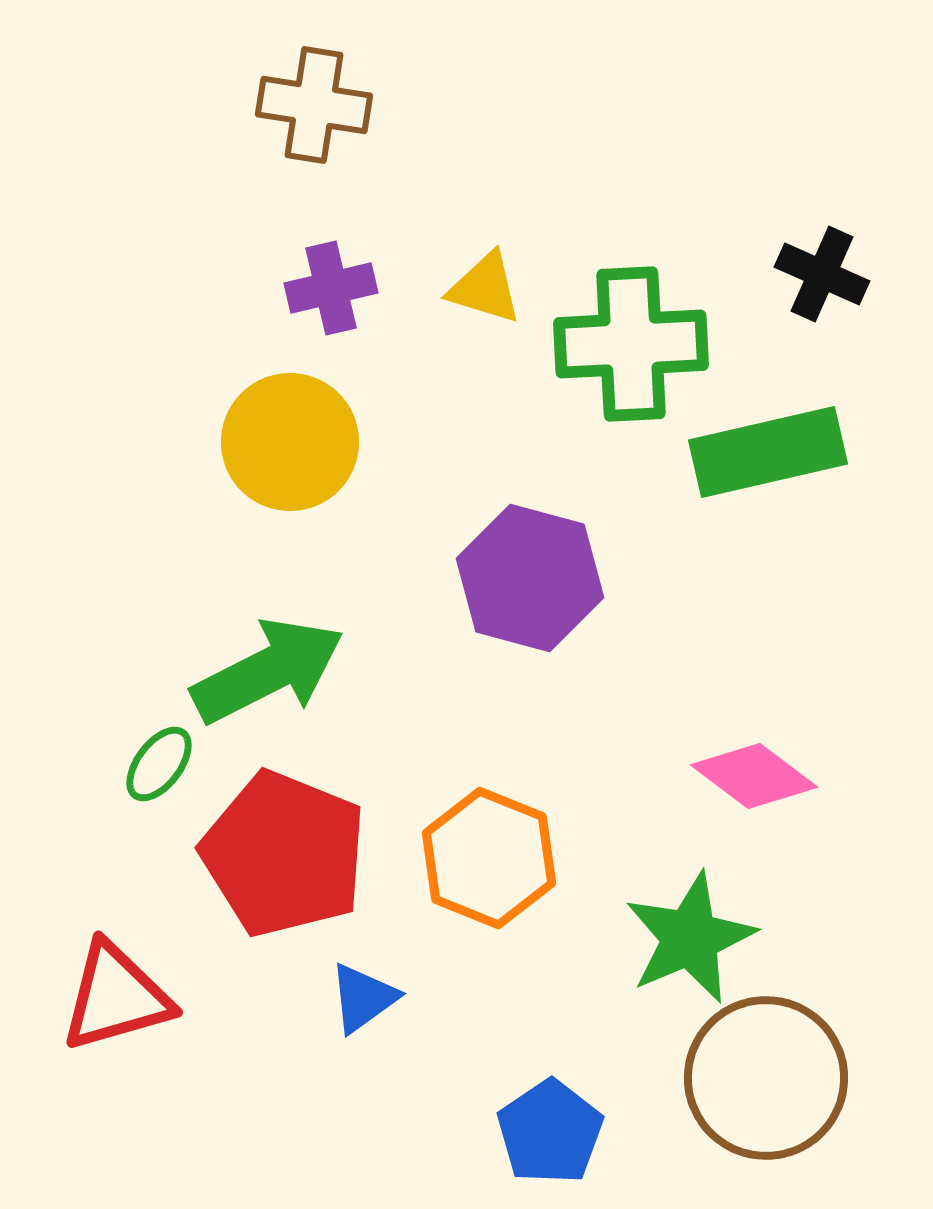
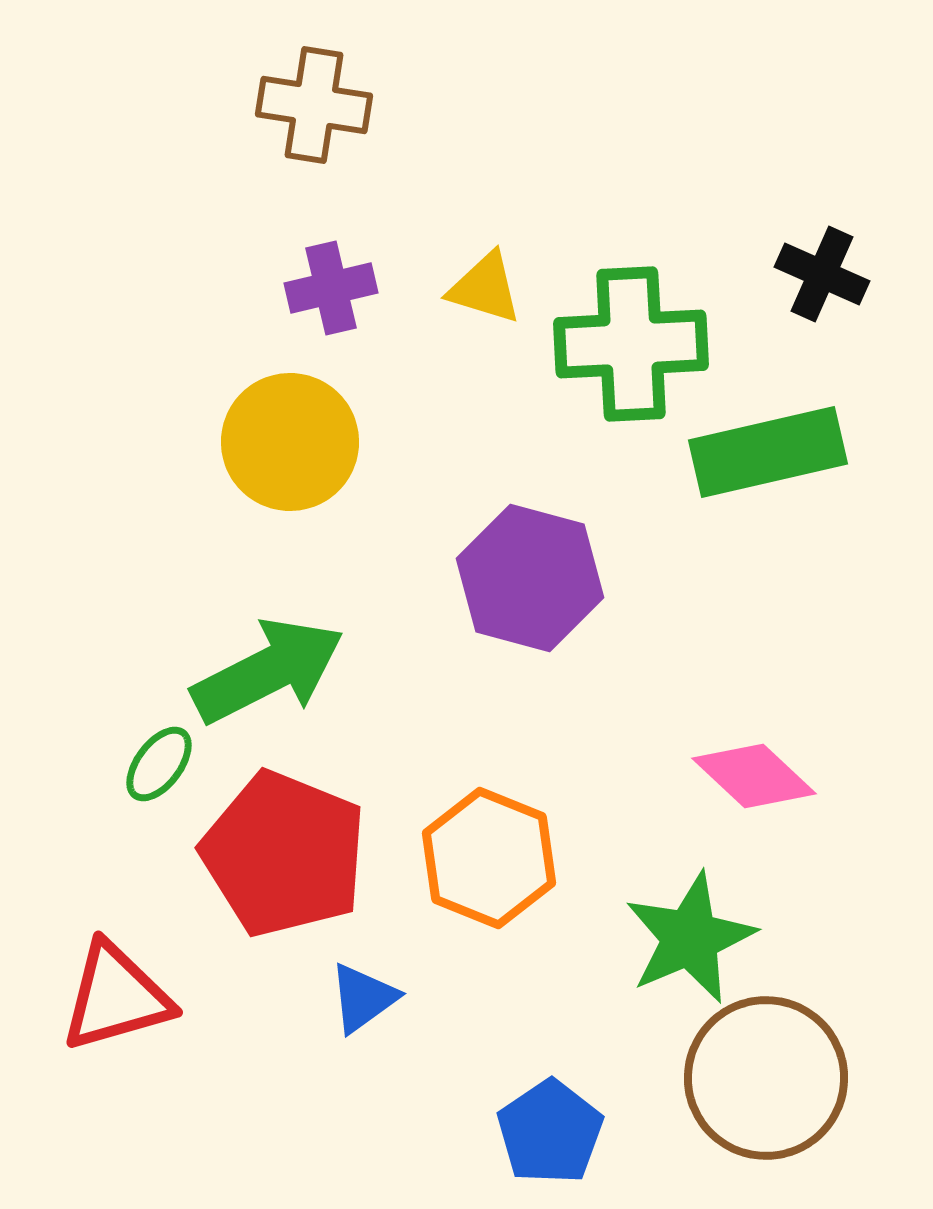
pink diamond: rotated 6 degrees clockwise
